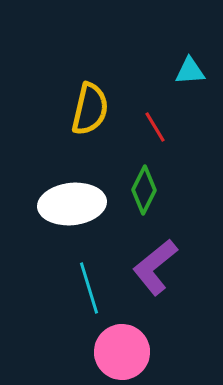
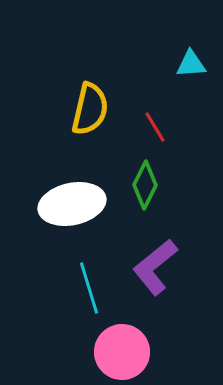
cyan triangle: moved 1 px right, 7 px up
green diamond: moved 1 px right, 5 px up
white ellipse: rotated 6 degrees counterclockwise
